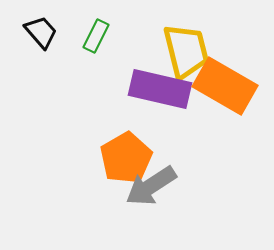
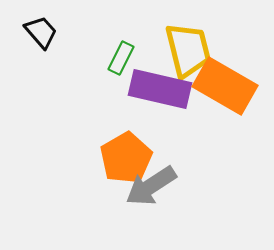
green rectangle: moved 25 px right, 22 px down
yellow trapezoid: moved 2 px right, 1 px up
